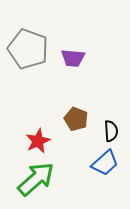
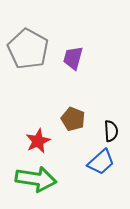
gray pentagon: rotated 9 degrees clockwise
purple trapezoid: rotated 100 degrees clockwise
brown pentagon: moved 3 px left
blue trapezoid: moved 4 px left, 1 px up
green arrow: rotated 51 degrees clockwise
